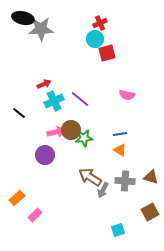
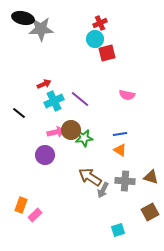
orange rectangle: moved 4 px right, 7 px down; rotated 28 degrees counterclockwise
